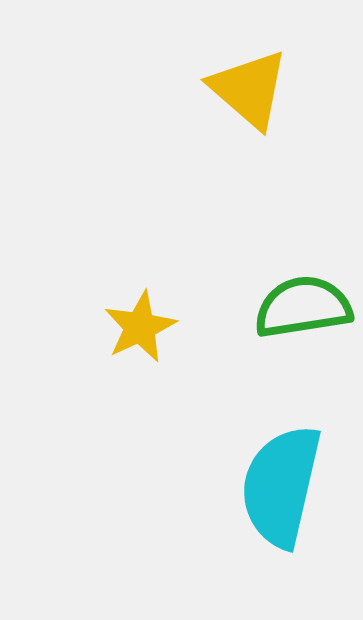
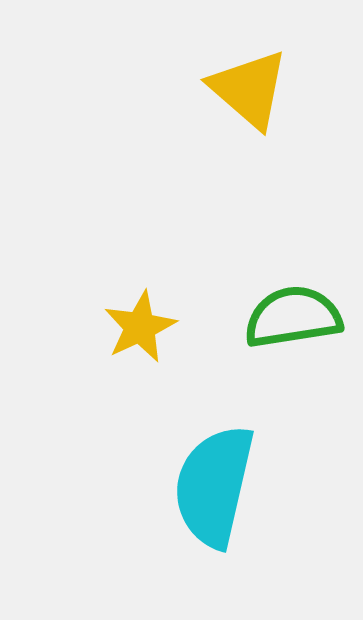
green semicircle: moved 10 px left, 10 px down
cyan semicircle: moved 67 px left
